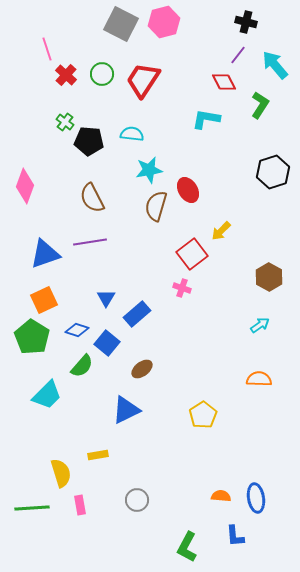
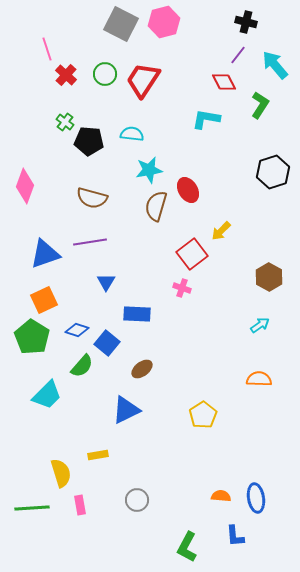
green circle at (102, 74): moved 3 px right
brown semicircle at (92, 198): rotated 48 degrees counterclockwise
blue triangle at (106, 298): moved 16 px up
blue rectangle at (137, 314): rotated 44 degrees clockwise
